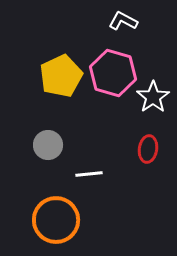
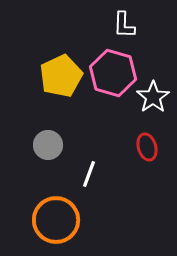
white L-shape: moved 1 px right, 4 px down; rotated 116 degrees counterclockwise
red ellipse: moved 1 px left, 2 px up; rotated 24 degrees counterclockwise
white line: rotated 64 degrees counterclockwise
